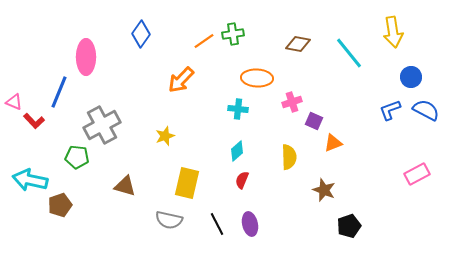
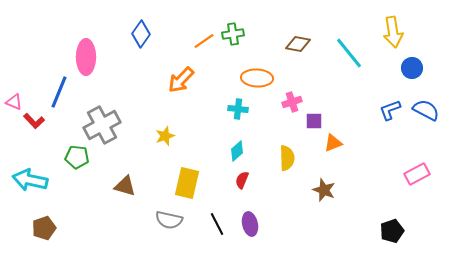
blue circle: moved 1 px right, 9 px up
purple square: rotated 24 degrees counterclockwise
yellow semicircle: moved 2 px left, 1 px down
brown pentagon: moved 16 px left, 23 px down
black pentagon: moved 43 px right, 5 px down
